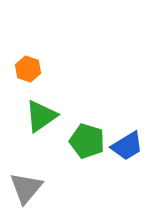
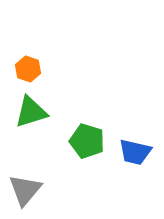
green triangle: moved 10 px left, 4 px up; rotated 18 degrees clockwise
blue trapezoid: moved 8 px right, 6 px down; rotated 44 degrees clockwise
gray triangle: moved 1 px left, 2 px down
